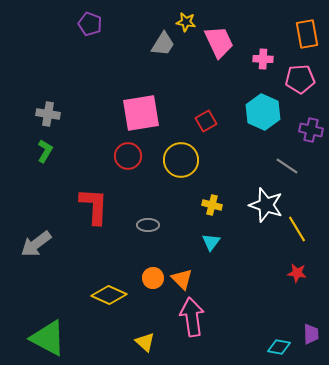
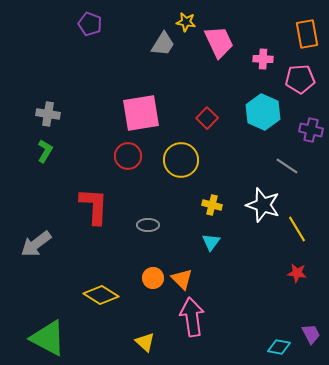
red square: moved 1 px right, 3 px up; rotated 15 degrees counterclockwise
white star: moved 3 px left
yellow diamond: moved 8 px left; rotated 8 degrees clockwise
purple trapezoid: rotated 25 degrees counterclockwise
